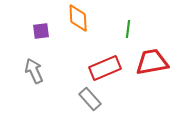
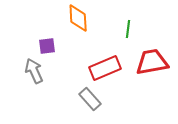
purple square: moved 6 px right, 15 px down
